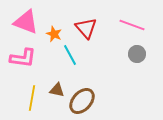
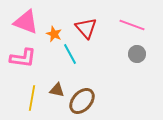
cyan line: moved 1 px up
